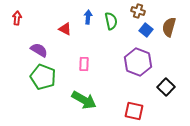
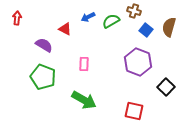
brown cross: moved 4 px left
blue arrow: rotated 120 degrees counterclockwise
green semicircle: rotated 108 degrees counterclockwise
purple semicircle: moved 5 px right, 5 px up
